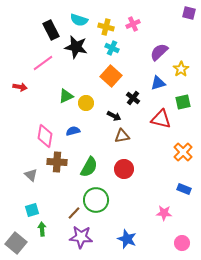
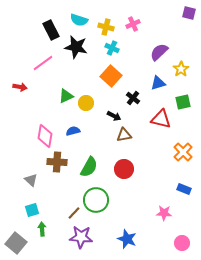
brown triangle: moved 2 px right, 1 px up
gray triangle: moved 5 px down
